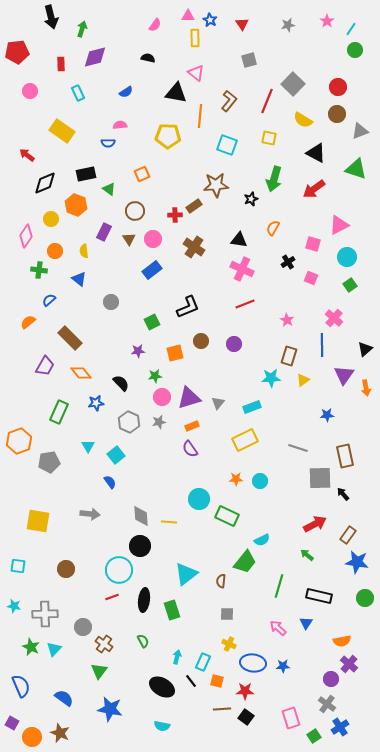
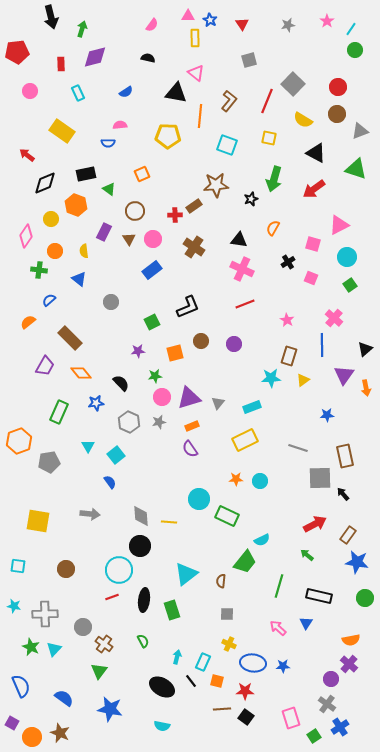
pink semicircle at (155, 25): moved 3 px left
orange semicircle at (342, 641): moved 9 px right, 1 px up
